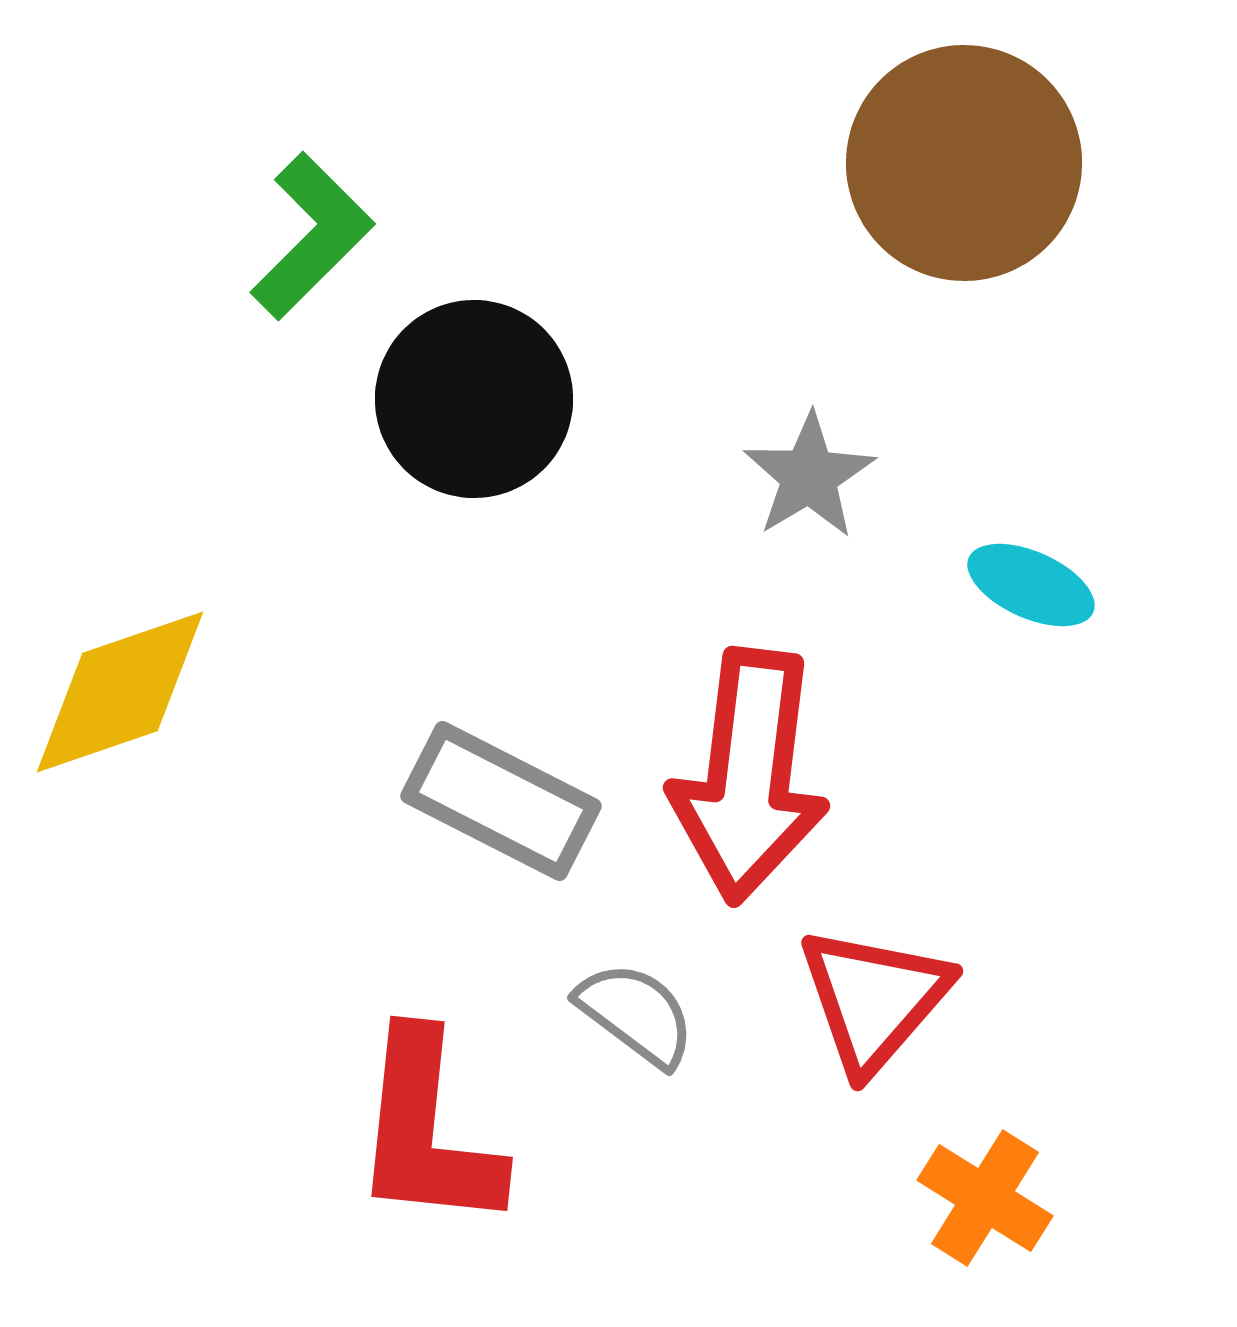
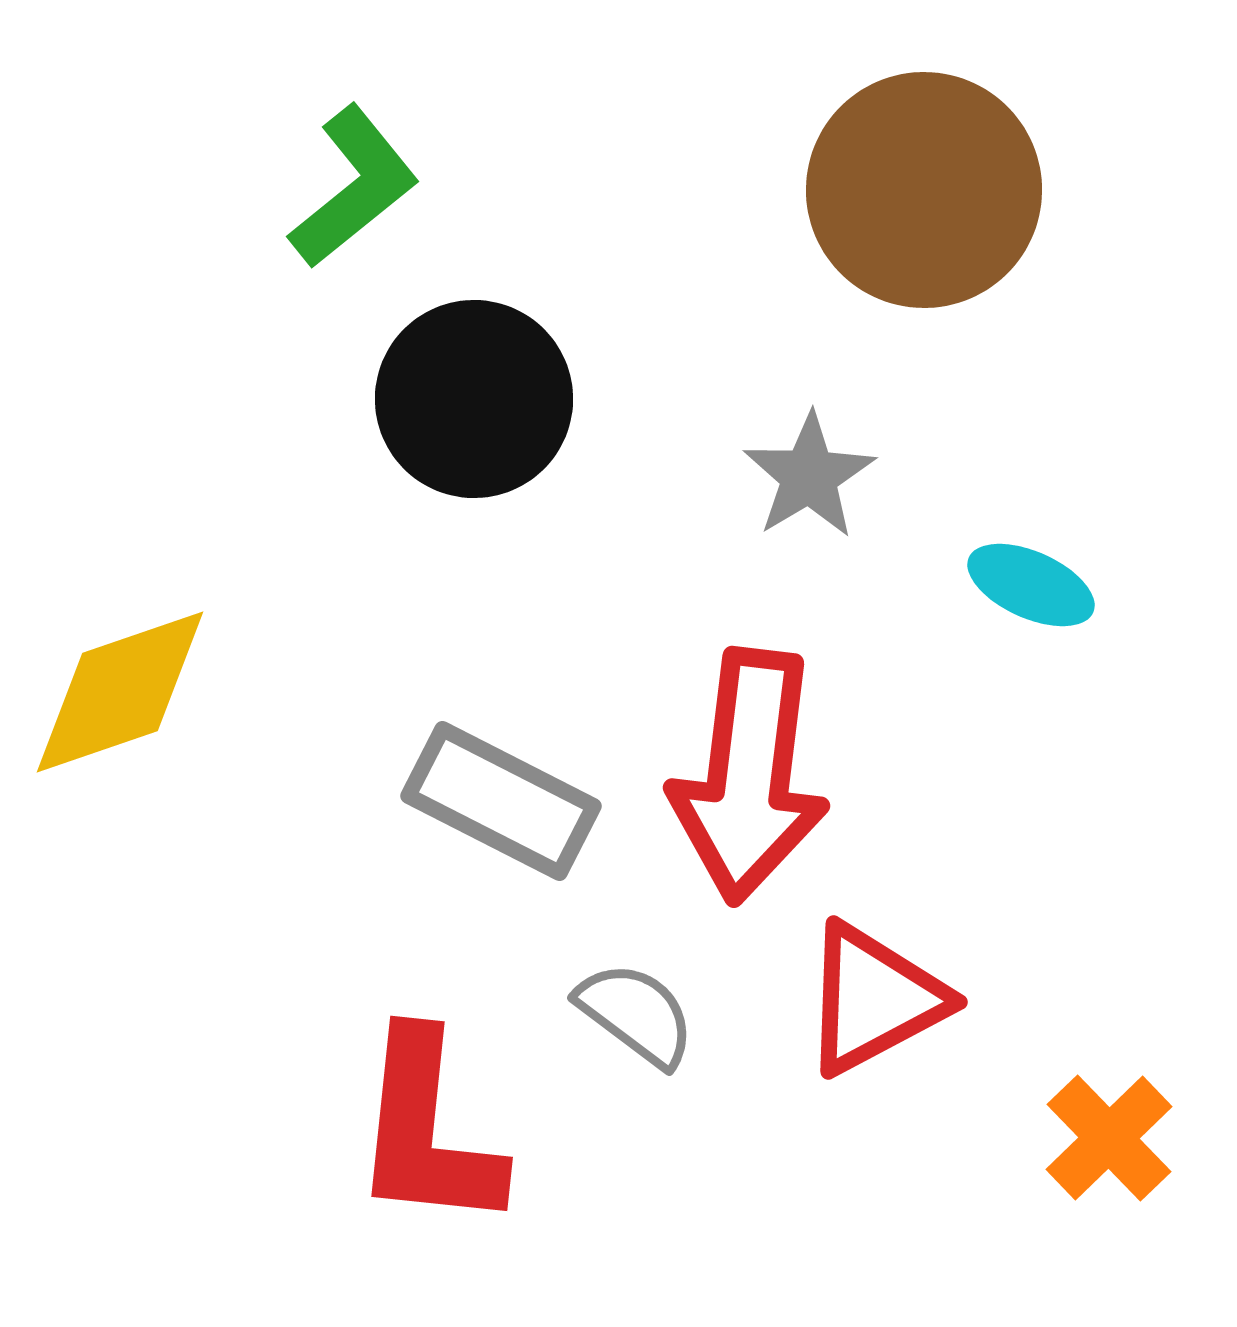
brown circle: moved 40 px left, 27 px down
green L-shape: moved 42 px right, 49 px up; rotated 6 degrees clockwise
red triangle: rotated 21 degrees clockwise
orange cross: moved 124 px right, 60 px up; rotated 14 degrees clockwise
